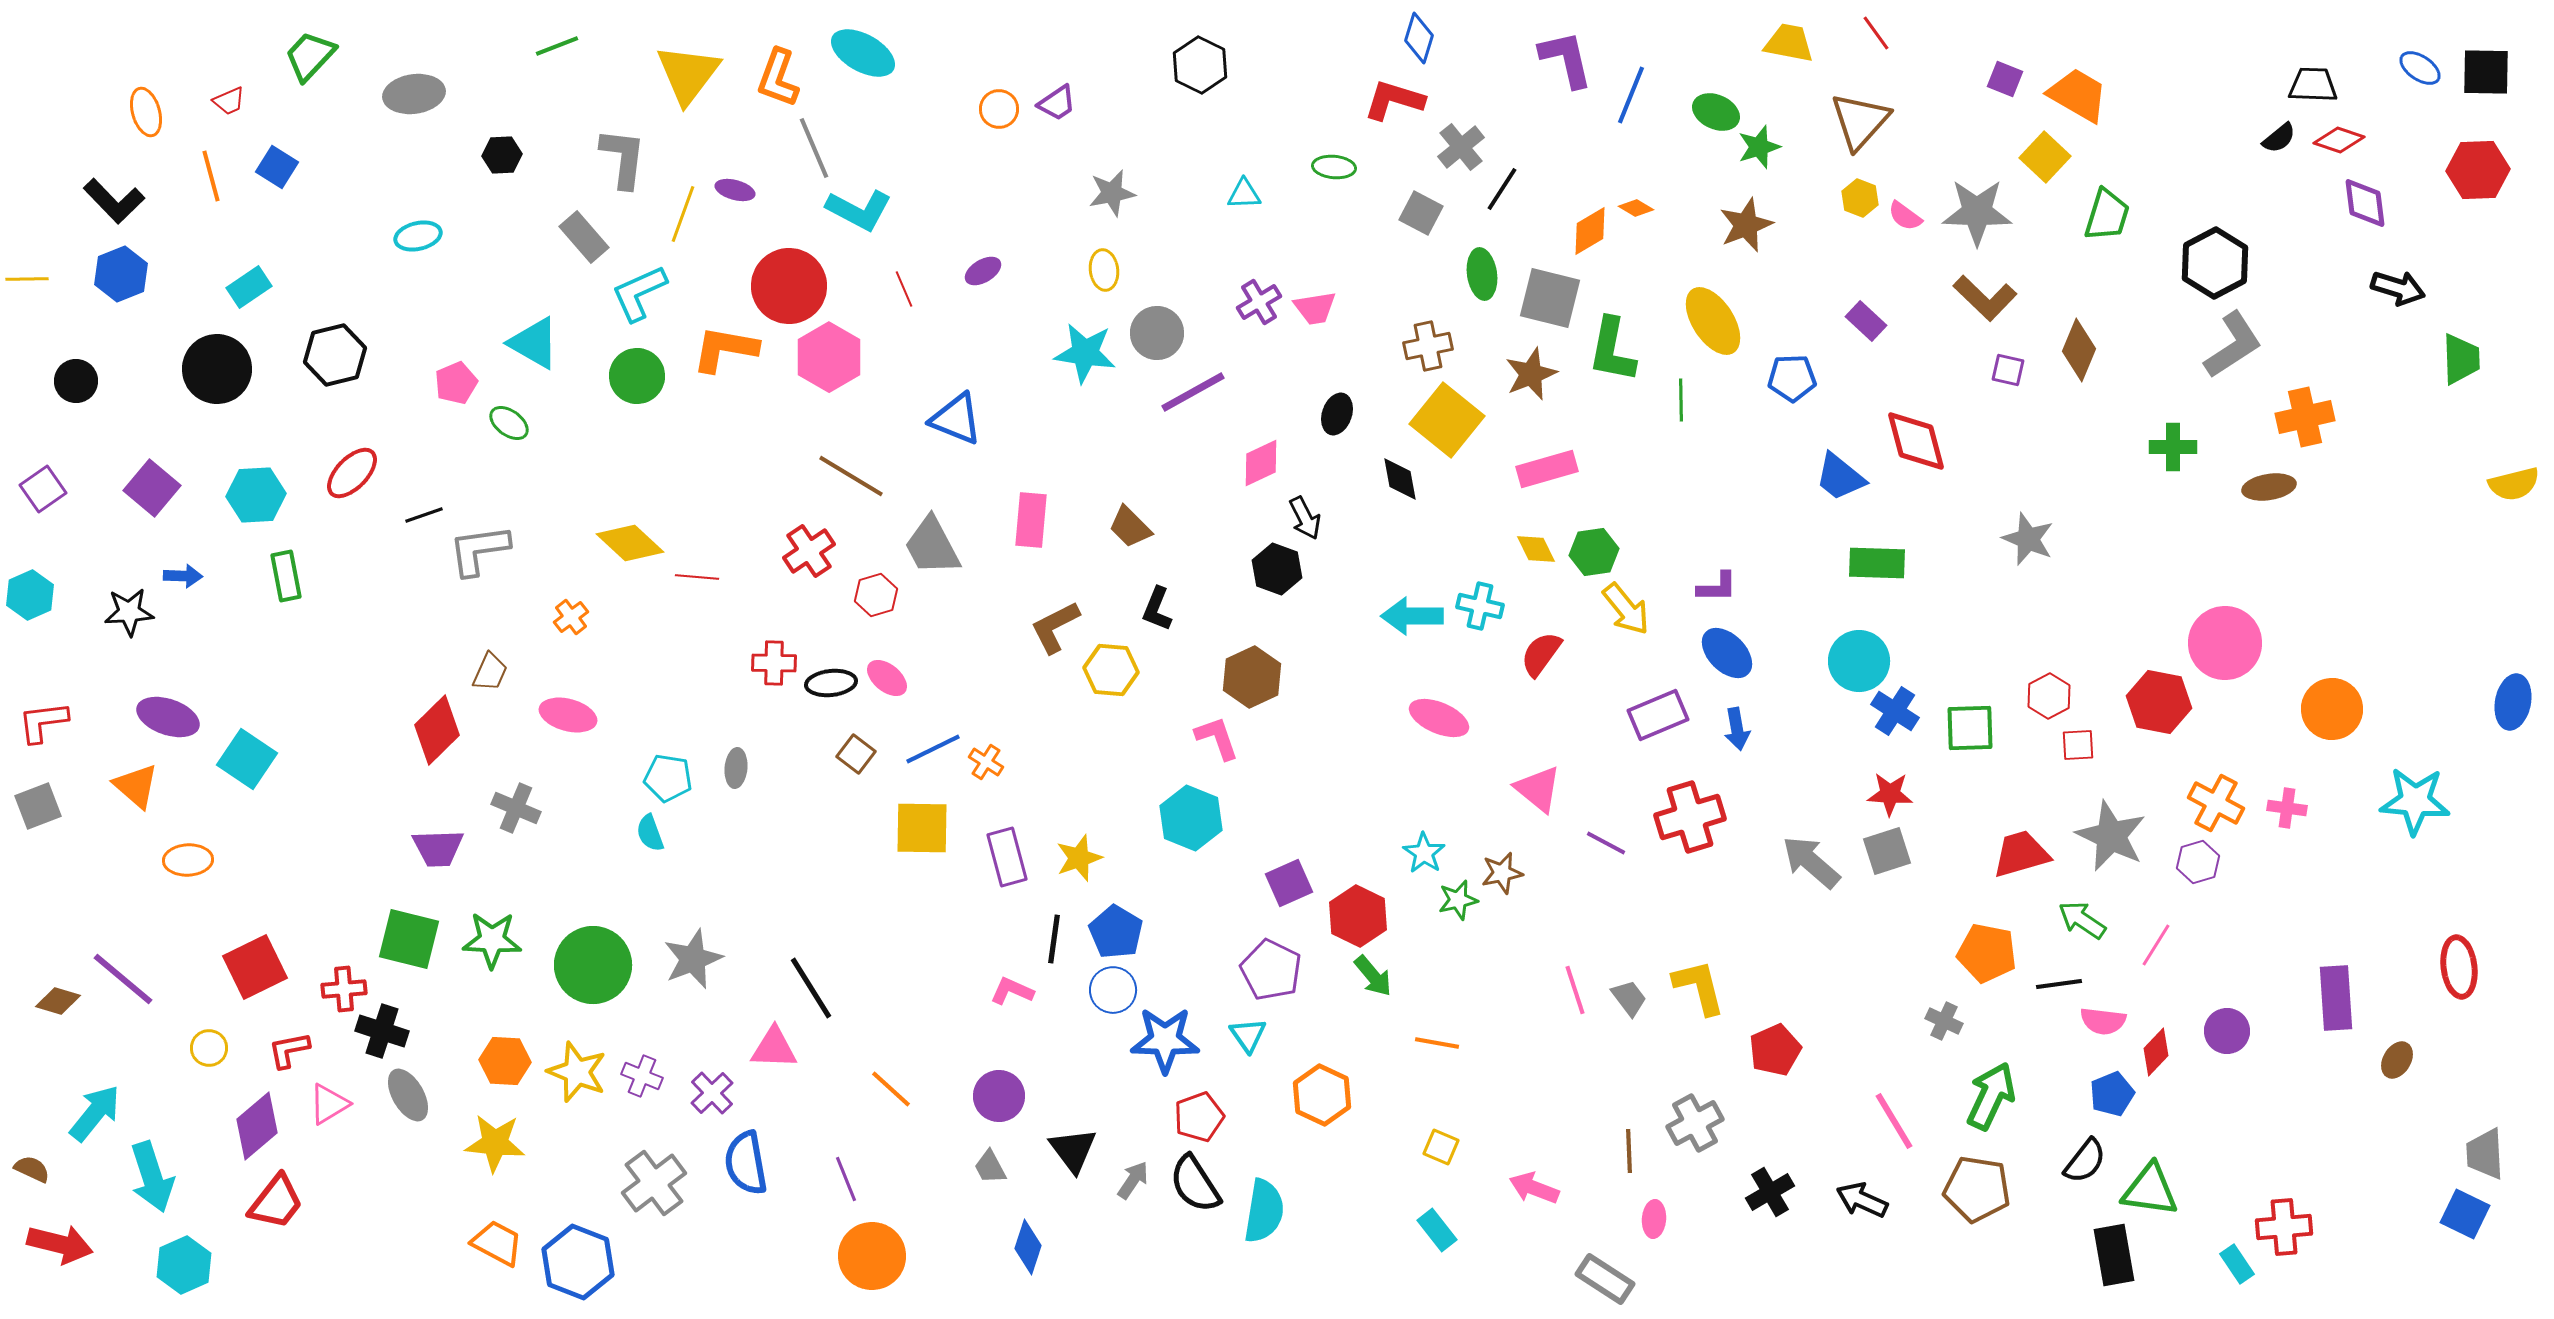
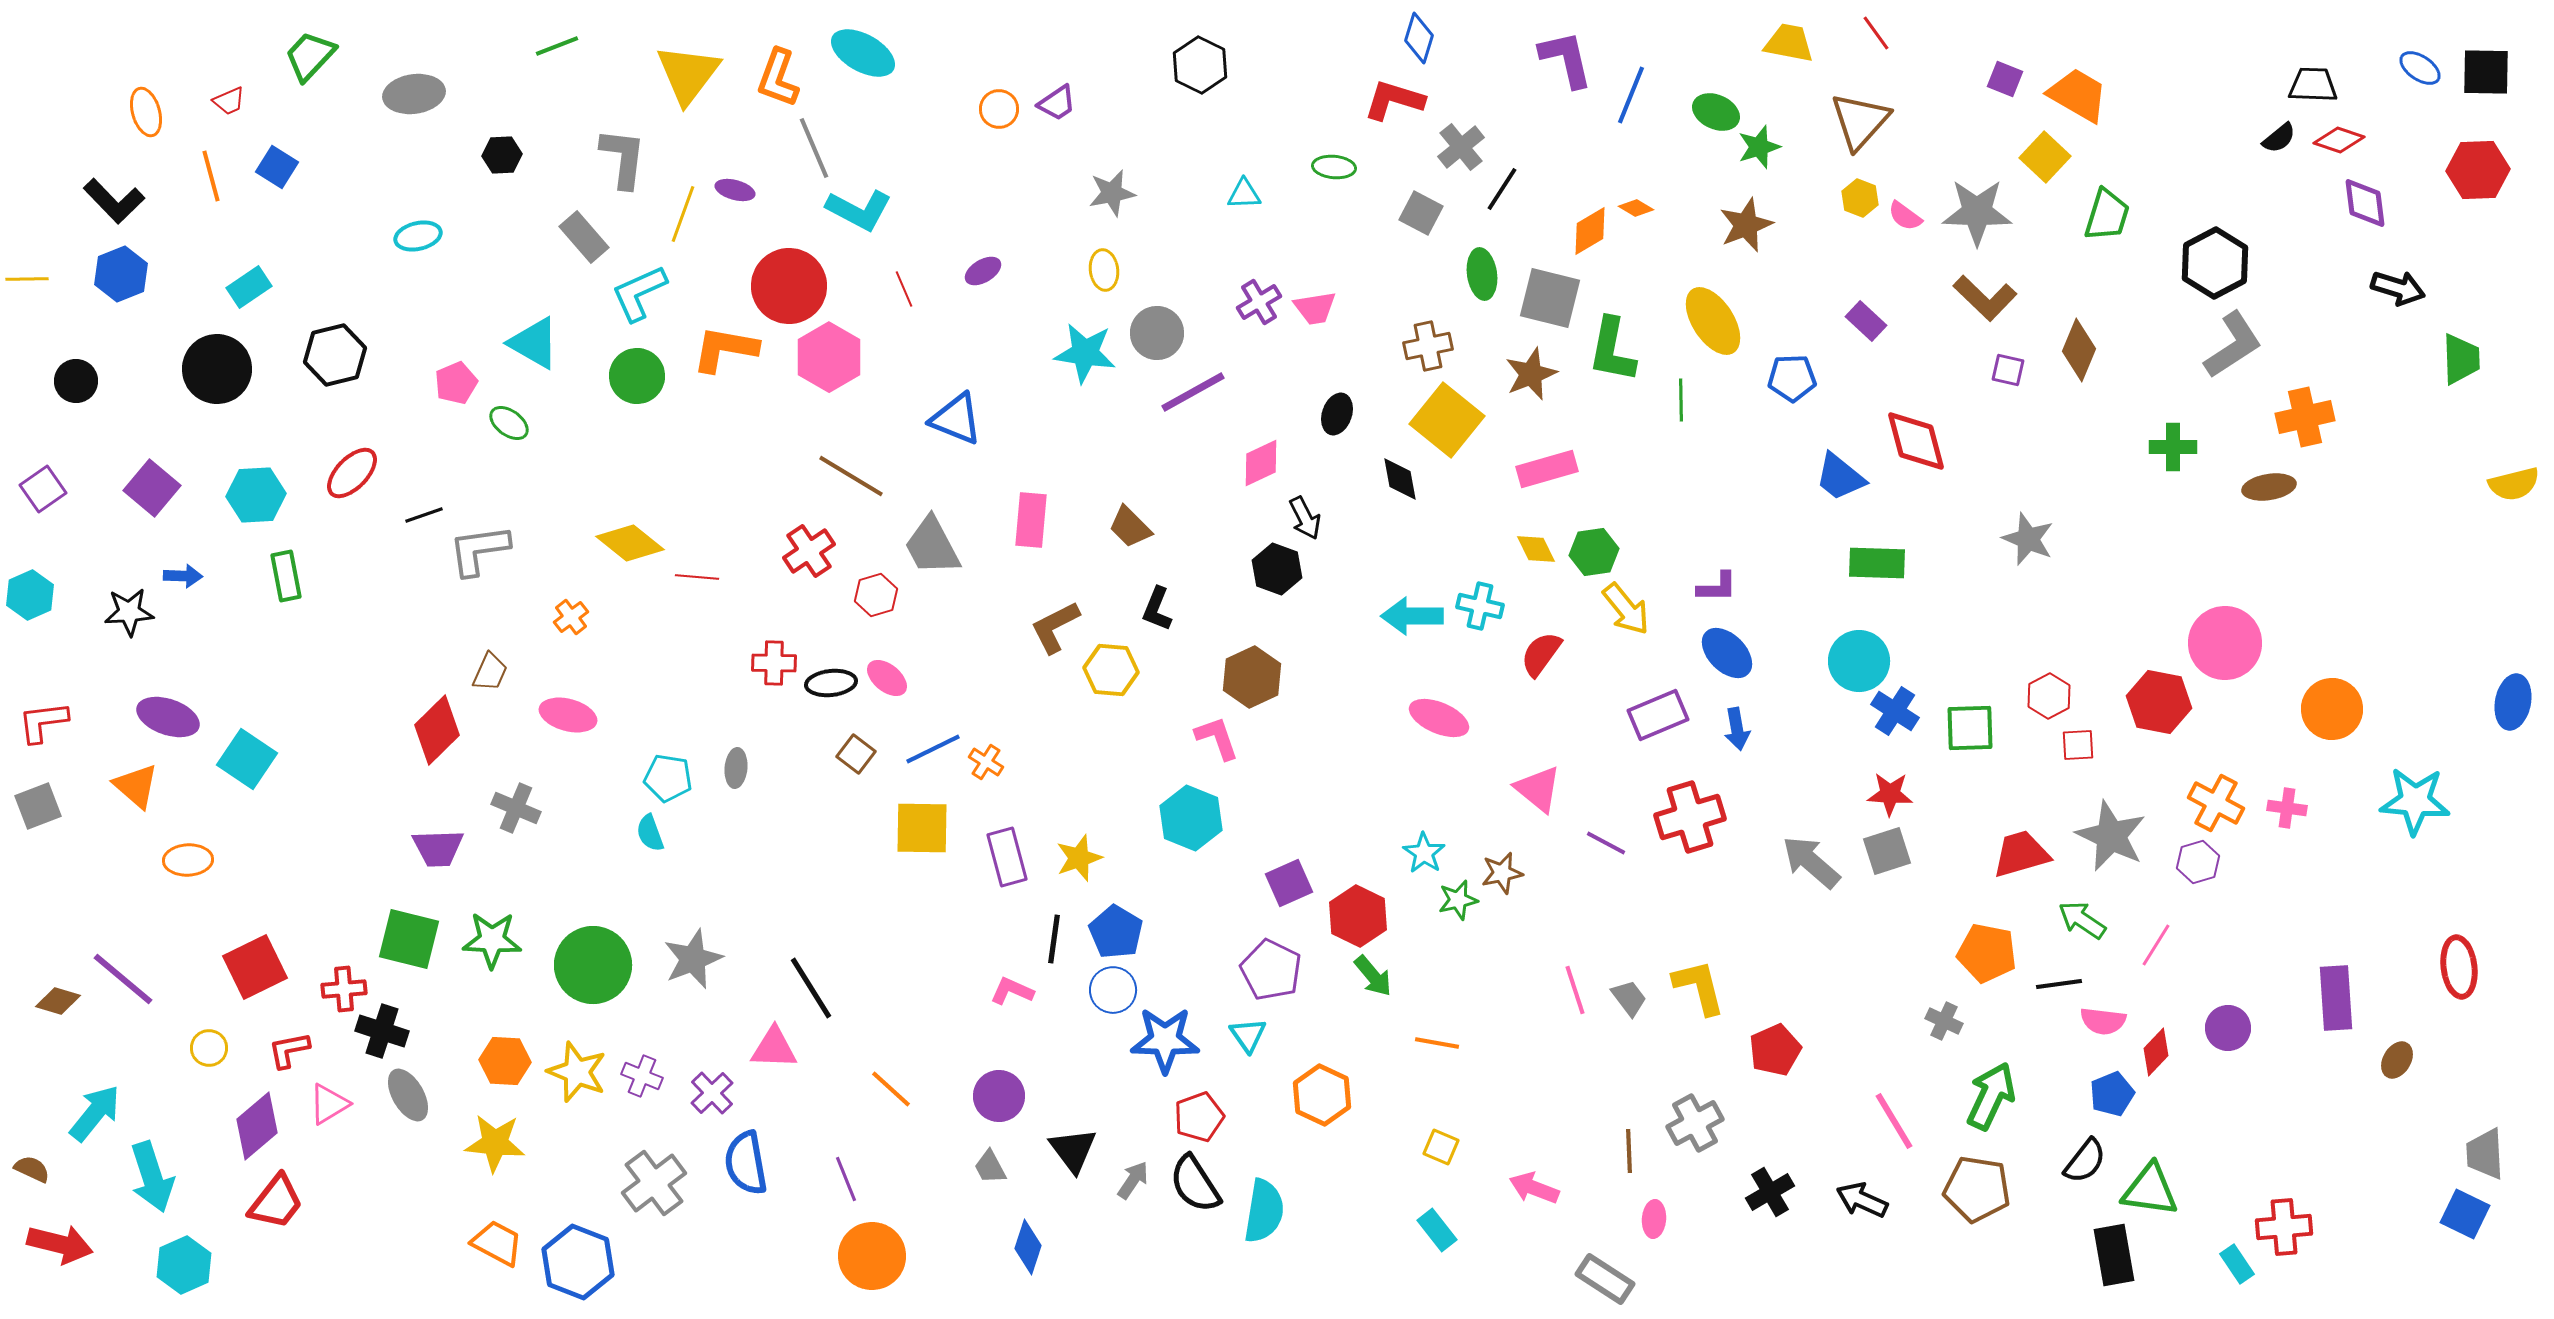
yellow diamond at (630, 543): rotated 4 degrees counterclockwise
purple circle at (2227, 1031): moved 1 px right, 3 px up
